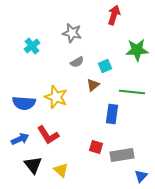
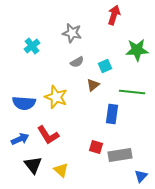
gray rectangle: moved 2 px left
